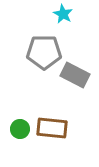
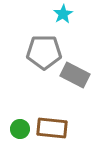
cyan star: rotated 12 degrees clockwise
